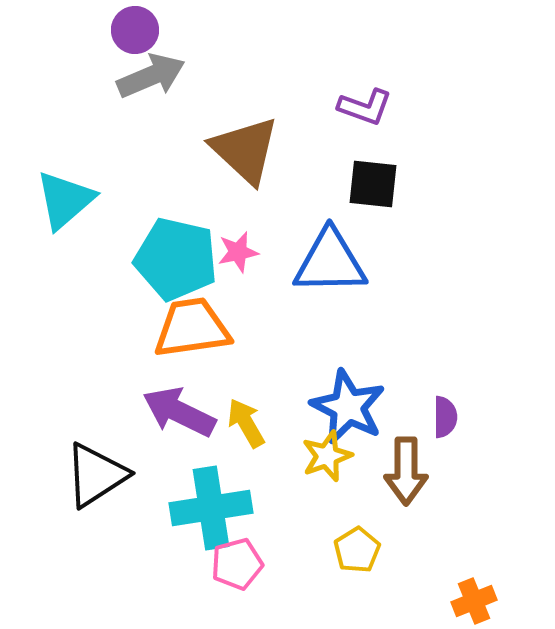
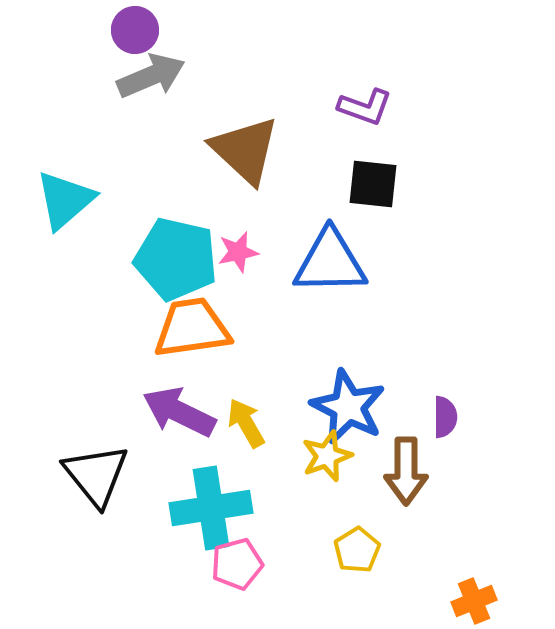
black triangle: rotated 36 degrees counterclockwise
